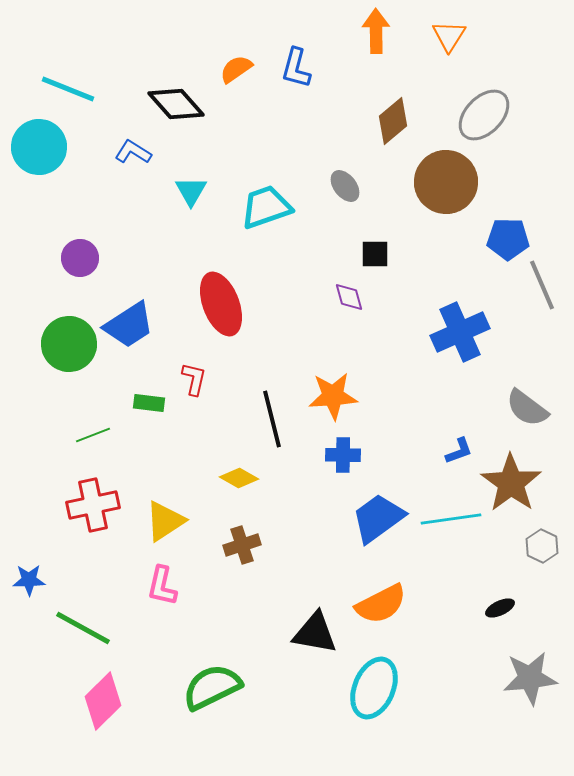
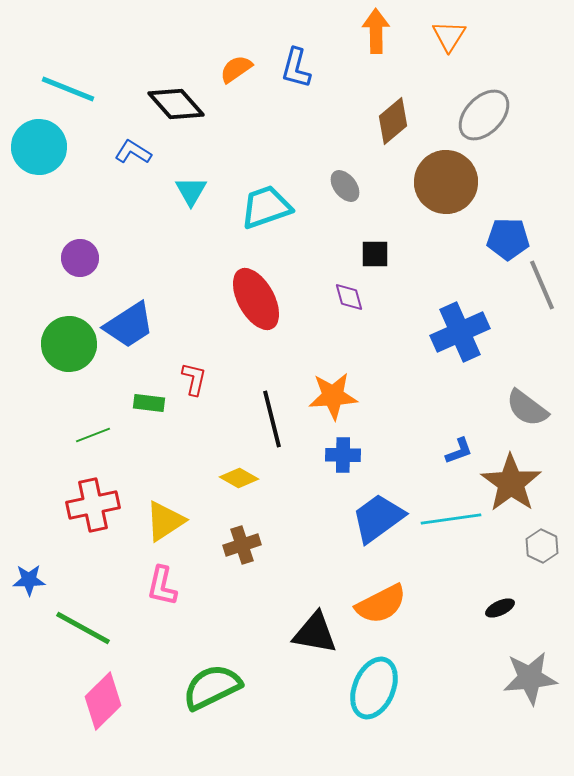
red ellipse at (221, 304): moved 35 px right, 5 px up; rotated 8 degrees counterclockwise
